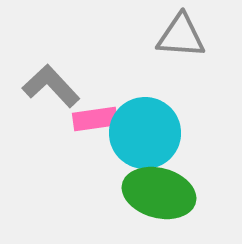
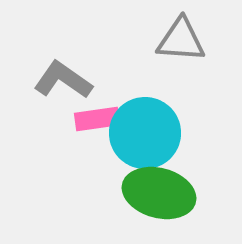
gray triangle: moved 4 px down
gray L-shape: moved 12 px right, 6 px up; rotated 12 degrees counterclockwise
pink rectangle: moved 2 px right
